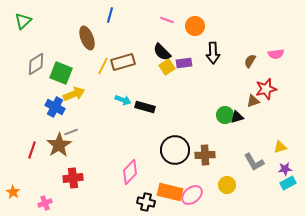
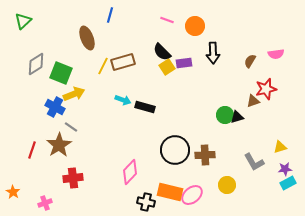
gray line: moved 5 px up; rotated 56 degrees clockwise
